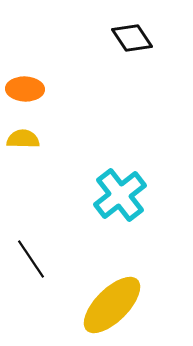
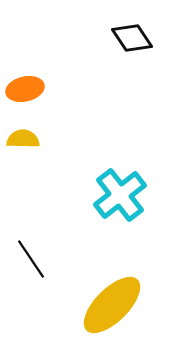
orange ellipse: rotated 15 degrees counterclockwise
